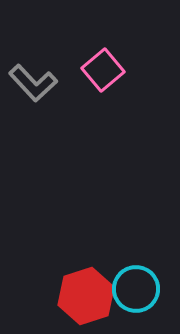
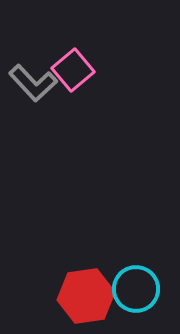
pink square: moved 30 px left
red hexagon: rotated 10 degrees clockwise
